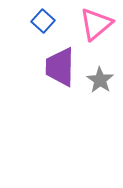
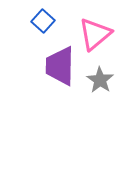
pink triangle: moved 1 px left, 10 px down
purple trapezoid: moved 1 px up
